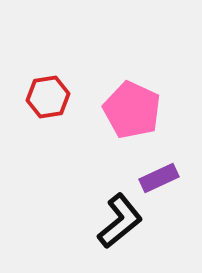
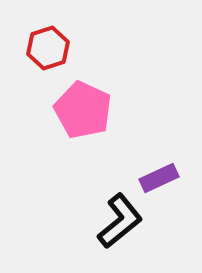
red hexagon: moved 49 px up; rotated 9 degrees counterclockwise
pink pentagon: moved 49 px left
